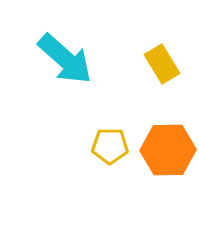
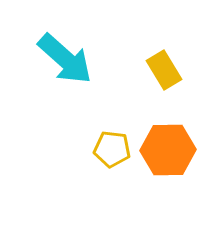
yellow rectangle: moved 2 px right, 6 px down
yellow pentagon: moved 2 px right, 3 px down; rotated 6 degrees clockwise
